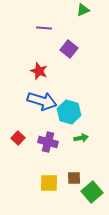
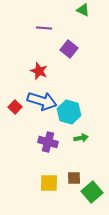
green triangle: rotated 48 degrees clockwise
red square: moved 3 px left, 31 px up
